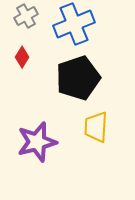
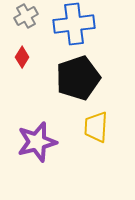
blue cross: rotated 15 degrees clockwise
